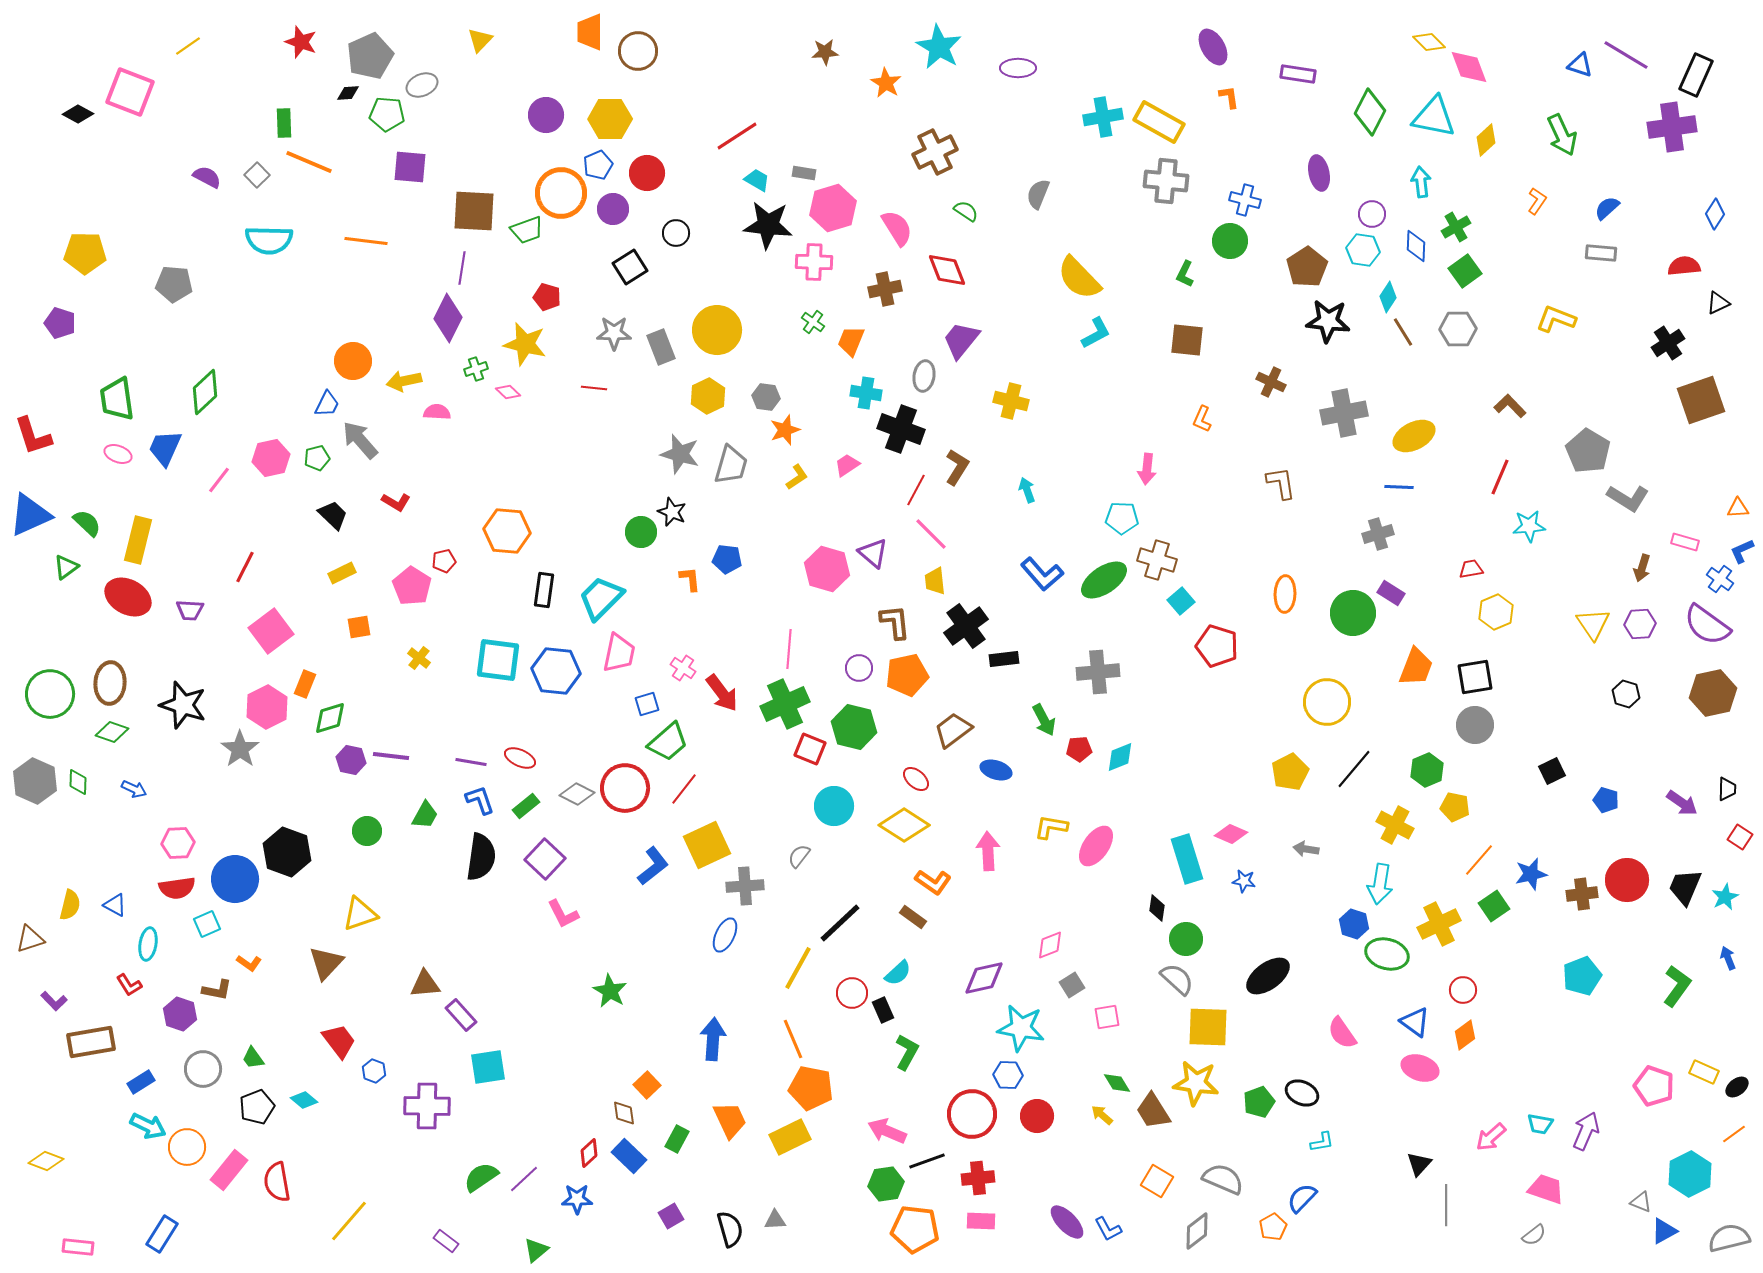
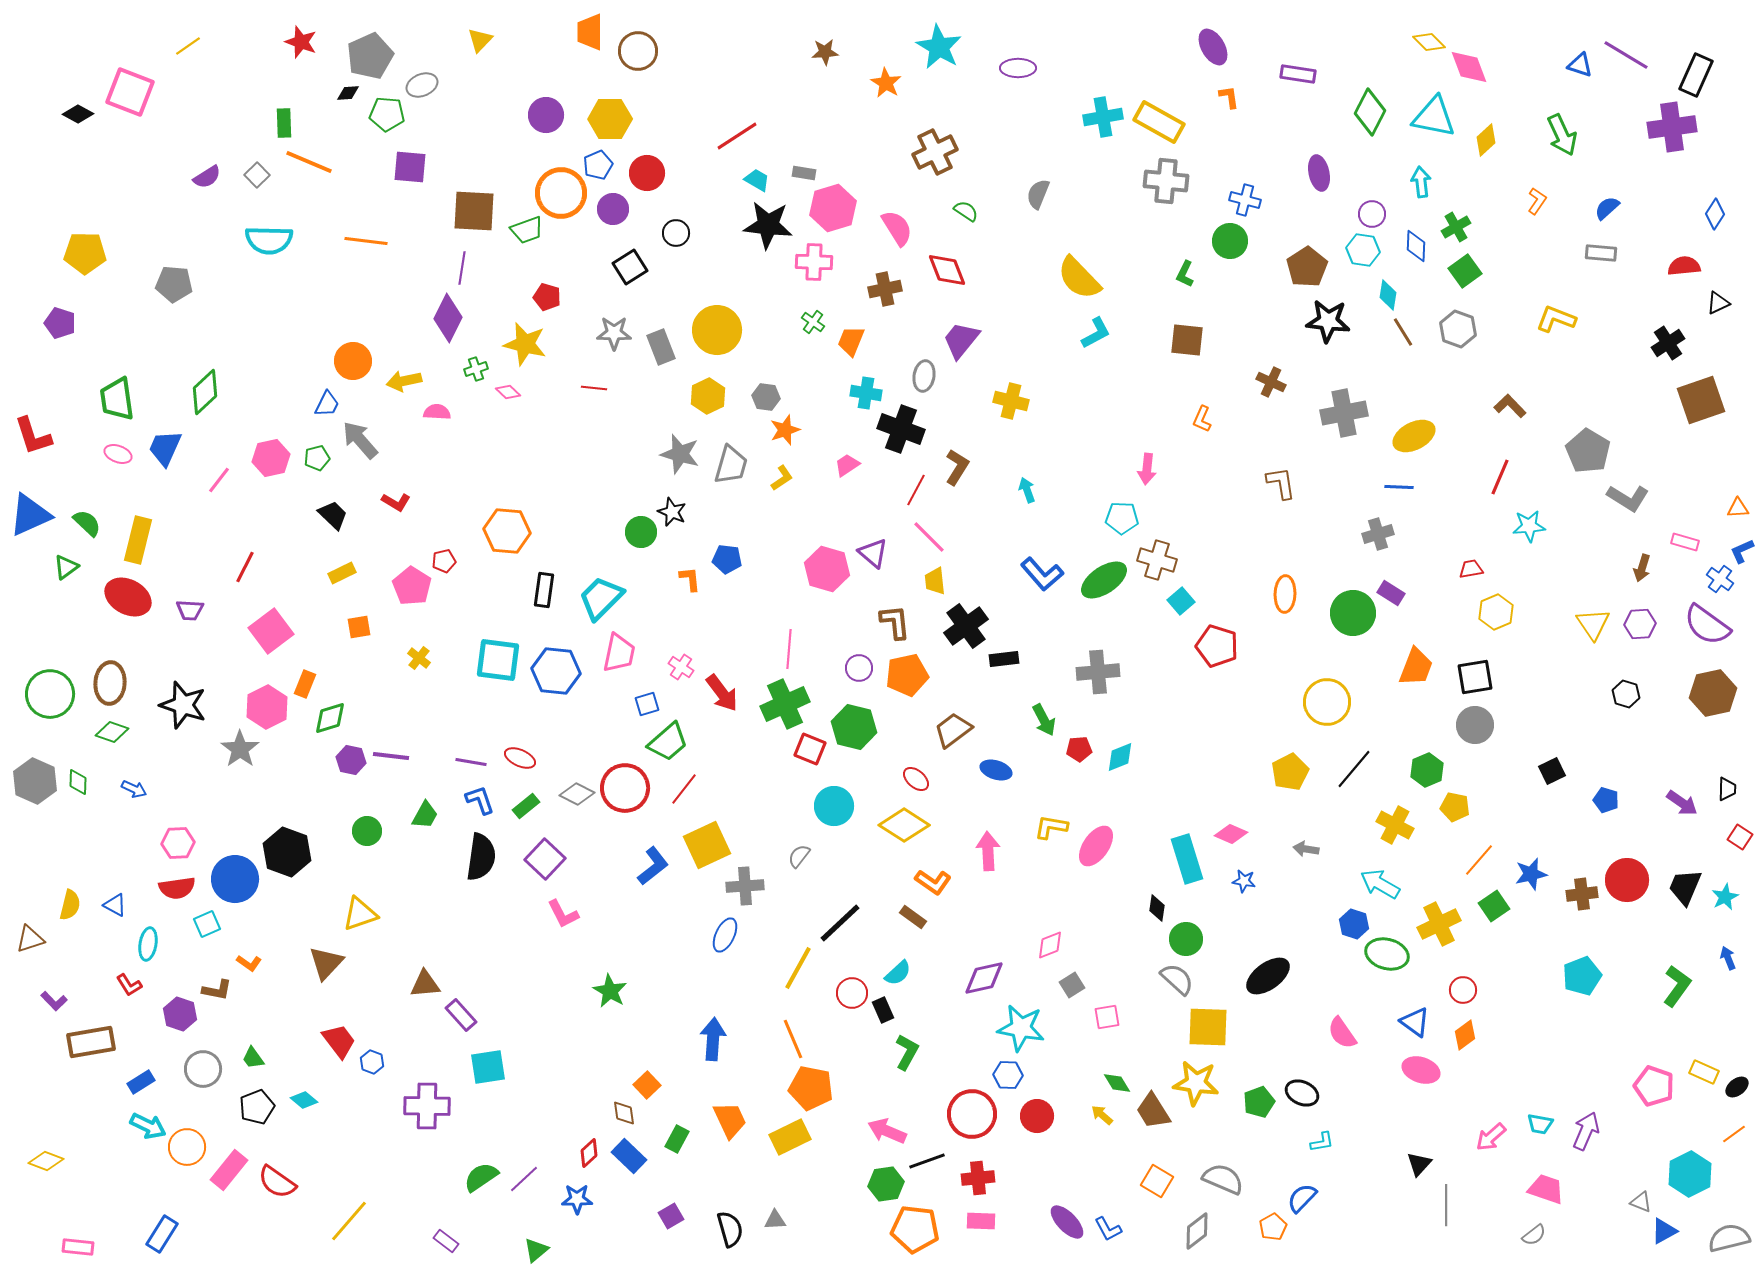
purple semicircle at (207, 177): rotated 120 degrees clockwise
cyan diamond at (1388, 297): moved 2 px up; rotated 24 degrees counterclockwise
gray hexagon at (1458, 329): rotated 21 degrees clockwise
yellow L-shape at (797, 477): moved 15 px left, 1 px down
pink line at (931, 534): moved 2 px left, 3 px down
pink cross at (683, 668): moved 2 px left, 1 px up
cyan arrow at (1380, 884): rotated 111 degrees clockwise
pink ellipse at (1420, 1068): moved 1 px right, 2 px down
blue hexagon at (374, 1071): moved 2 px left, 9 px up
red semicircle at (277, 1182): rotated 45 degrees counterclockwise
